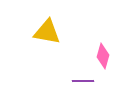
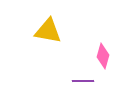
yellow triangle: moved 1 px right, 1 px up
